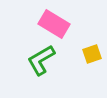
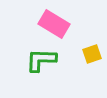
green L-shape: rotated 32 degrees clockwise
